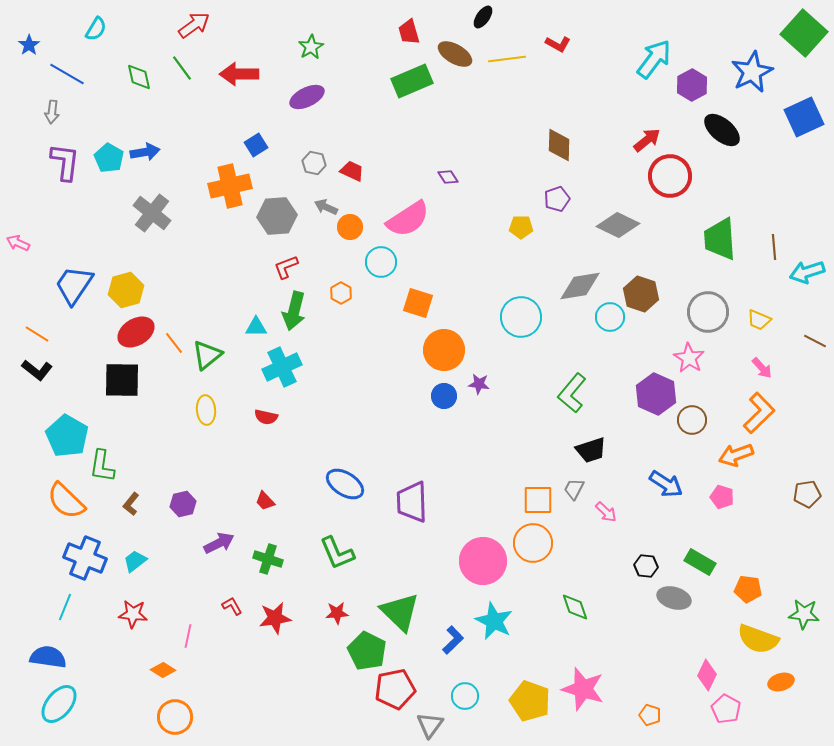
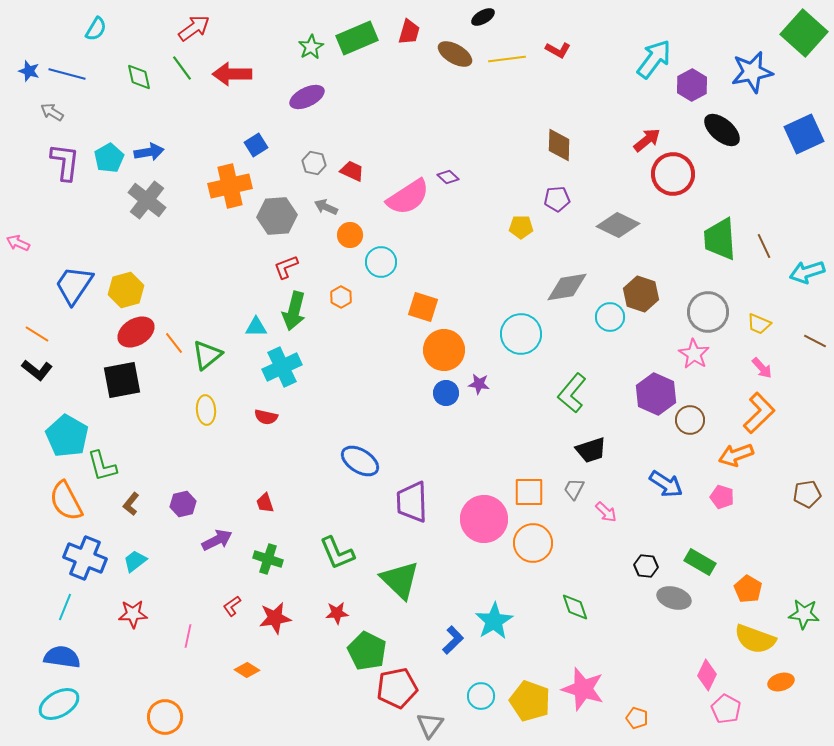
black ellipse at (483, 17): rotated 25 degrees clockwise
red arrow at (194, 25): moved 3 px down
red trapezoid at (409, 32): rotated 148 degrees counterclockwise
red L-shape at (558, 44): moved 6 px down
blue star at (29, 45): moved 26 px down; rotated 20 degrees counterclockwise
blue star at (752, 72): rotated 15 degrees clockwise
blue line at (67, 74): rotated 15 degrees counterclockwise
red arrow at (239, 74): moved 7 px left
green rectangle at (412, 81): moved 55 px left, 43 px up
gray arrow at (52, 112): rotated 115 degrees clockwise
blue square at (804, 117): moved 17 px down
blue arrow at (145, 152): moved 4 px right
cyan pentagon at (109, 158): rotated 12 degrees clockwise
red circle at (670, 176): moved 3 px right, 2 px up
purple diamond at (448, 177): rotated 15 degrees counterclockwise
purple pentagon at (557, 199): rotated 15 degrees clockwise
gray cross at (152, 213): moved 5 px left, 13 px up
pink semicircle at (408, 219): moved 22 px up
orange circle at (350, 227): moved 8 px down
brown line at (774, 247): moved 10 px left, 1 px up; rotated 20 degrees counterclockwise
gray diamond at (580, 286): moved 13 px left, 1 px down
orange hexagon at (341, 293): moved 4 px down
orange square at (418, 303): moved 5 px right, 4 px down
cyan circle at (521, 317): moved 17 px down
yellow trapezoid at (759, 320): moved 4 px down
pink star at (689, 358): moved 5 px right, 4 px up
black square at (122, 380): rotated 12 degrees counterclockwise
blue circle at (444, 396): moved 2 px right, 3 px up
brown circle at (692, 420): moved 2 px left
green L-shape at (102, 466): rotated 24 degrees counterclockwise
blue ellipse at (345, 484): moved 15 px right, 23 px up
orange square at (538, 500): moved 9 px left, 8 px up
orange semicircle at (66, 501): rotated 18 degrees clockwise
red trapezoid at (265, 501): moved 2 px down; rotated 25 degrees clockwise
purple arrow at (219, 543): moved 2 px left, 3 px up
pink circle at (483, 561): moved 1 px right, 42 px up
orange pentagon at (748, 589): rotated 24 degrees clockwise
red L-shape at (232, 606): rotated 95 degrees counterclockwise
green triangle at (400, 612): moved 32 px up
red star at (133, 614): rotated 8 degrees counterclockwise
cyan star at (494, 621): rotated 15 degrees clockwise
yellow semicircle at (758, 639): moved 3 px left
blue semicircle at (48, 657): moved 14 px right
orange diamond at (163, 670): moved 84 px right
red pentagon at (395, 689): moved 2 px right, 1 px up
cyan circle at (465, 696): moved 16 px right
cyan ellipse at (59, 704): rotated 21 degrees clockwise
orange pentagon at (650, 715): moved 13 px left, 3 px down
orange circle at (175, 717): moved 10 px left
